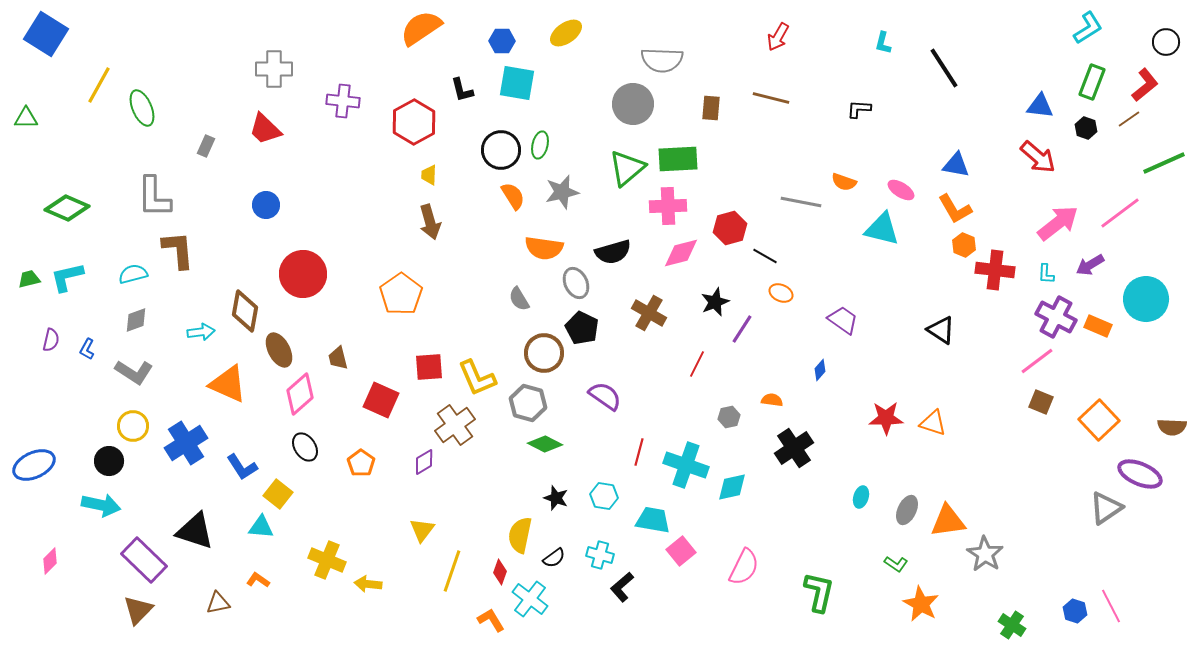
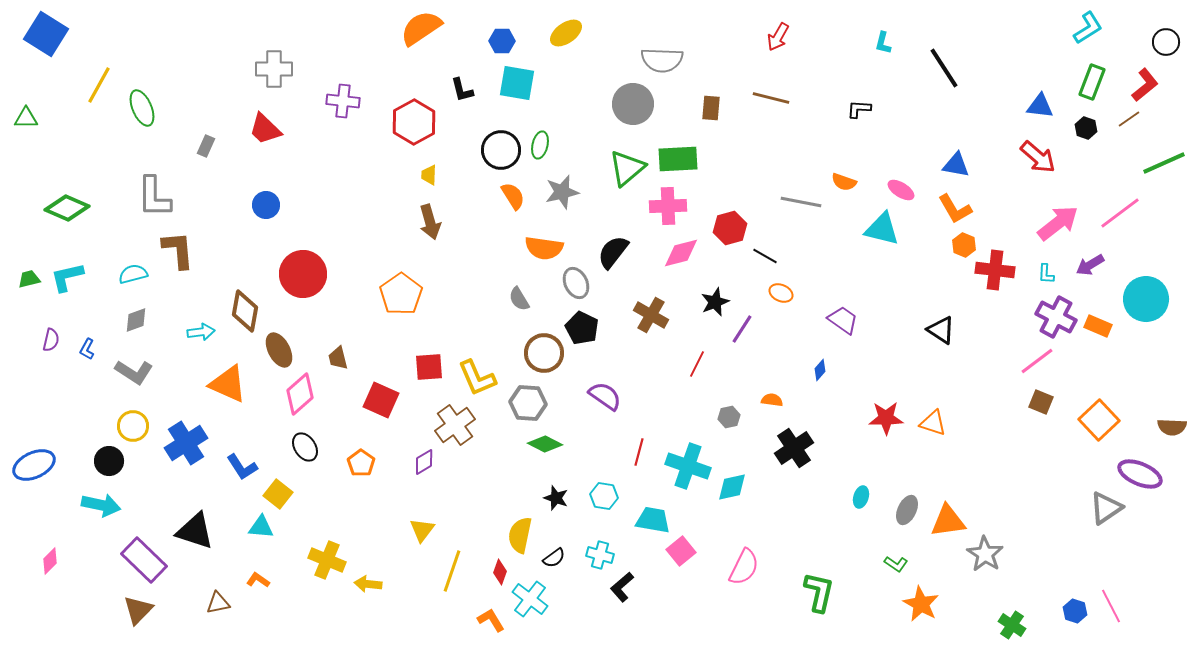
black semicircle at (613, 252): rotated 144 degrees clockwise
brown cross at (649, 313): moved 2 px right, 2 px down
gray hexagon at (528, 403): rotated 12 degrees counterclockwise
cyan cross at (686, 465): moved 2 px right, 1 px down
